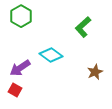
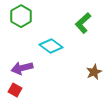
green L-shape: moved 4 px up
cyan diamond: moved 9 px up
purple arrow: moved 2 px right; rotated 20 degrees clockwise
brown star: moved 1 px left
